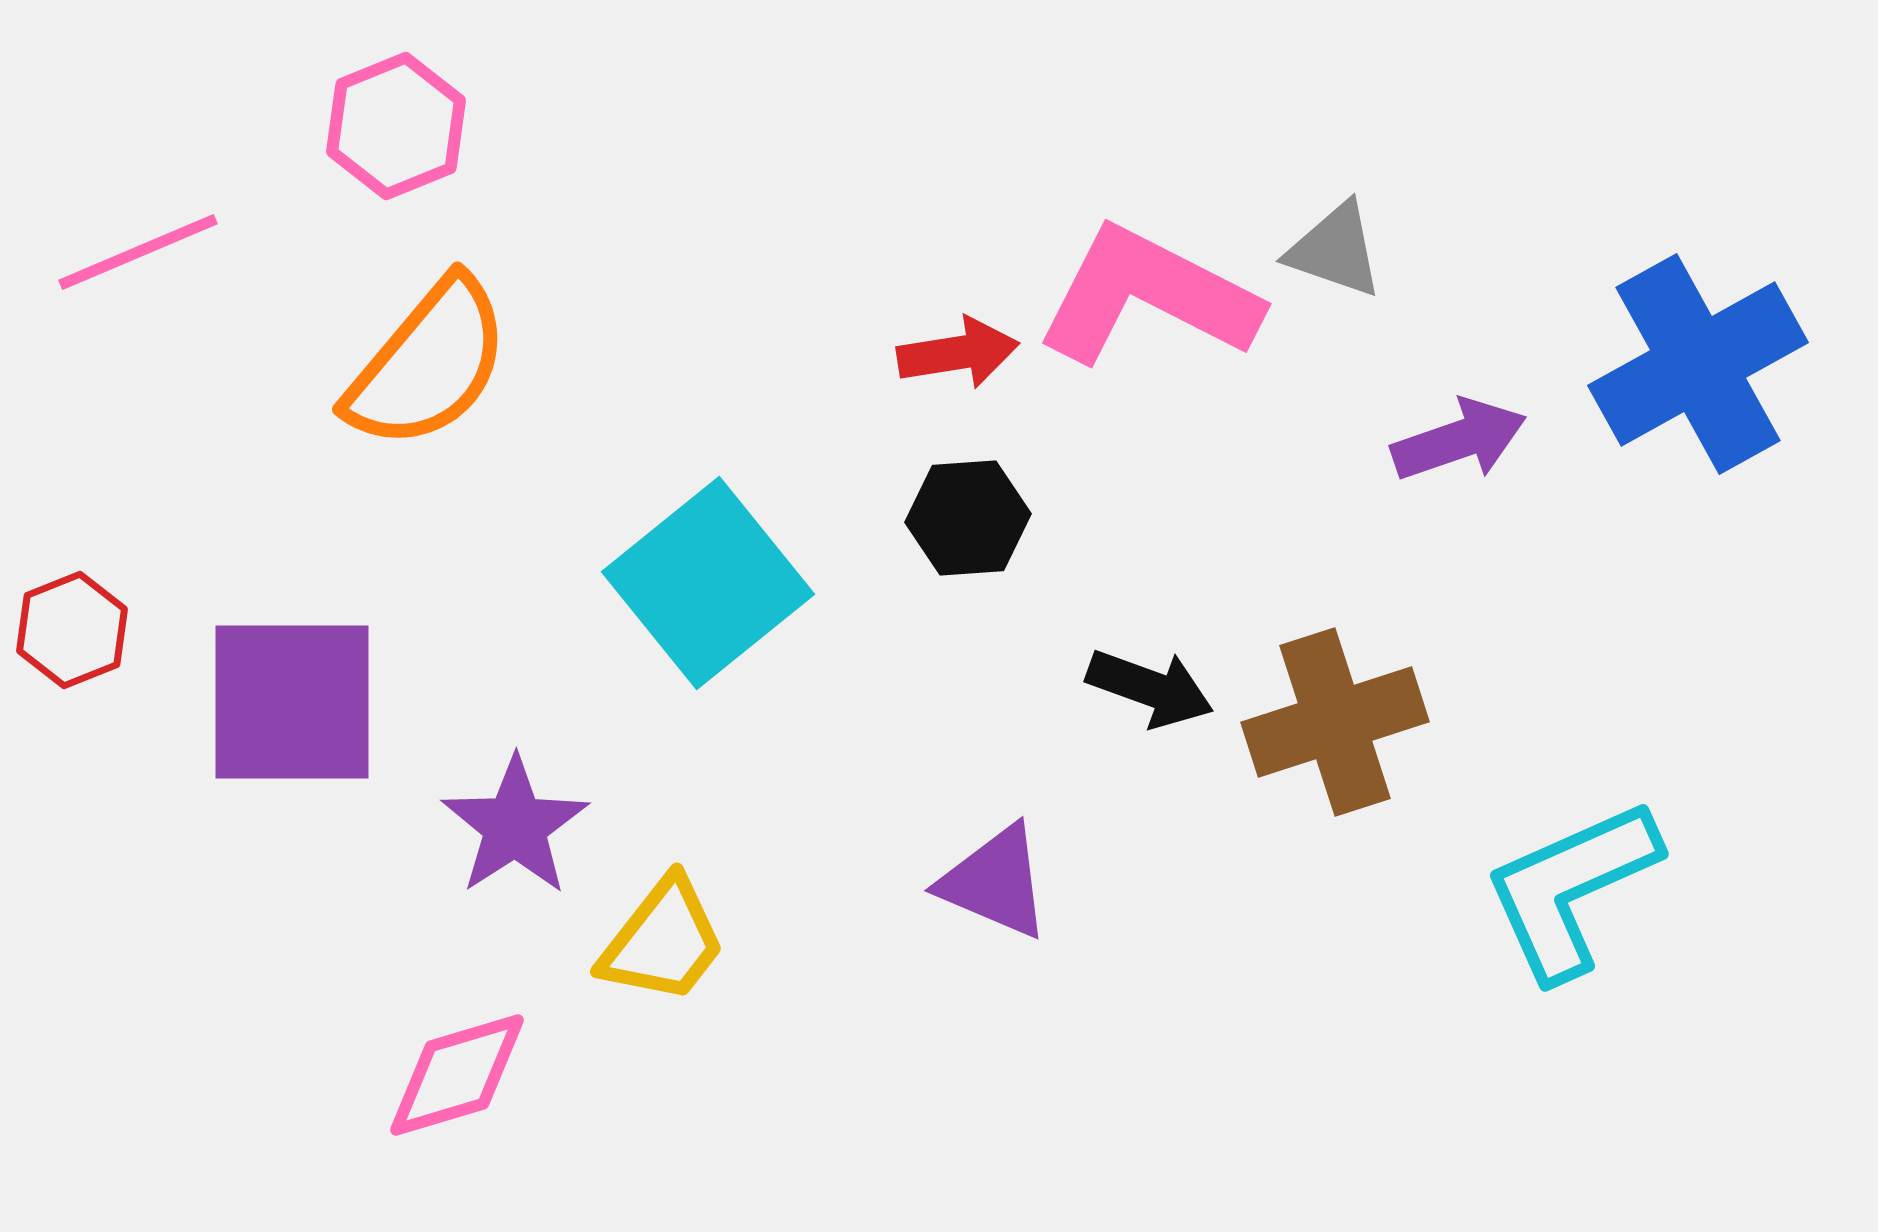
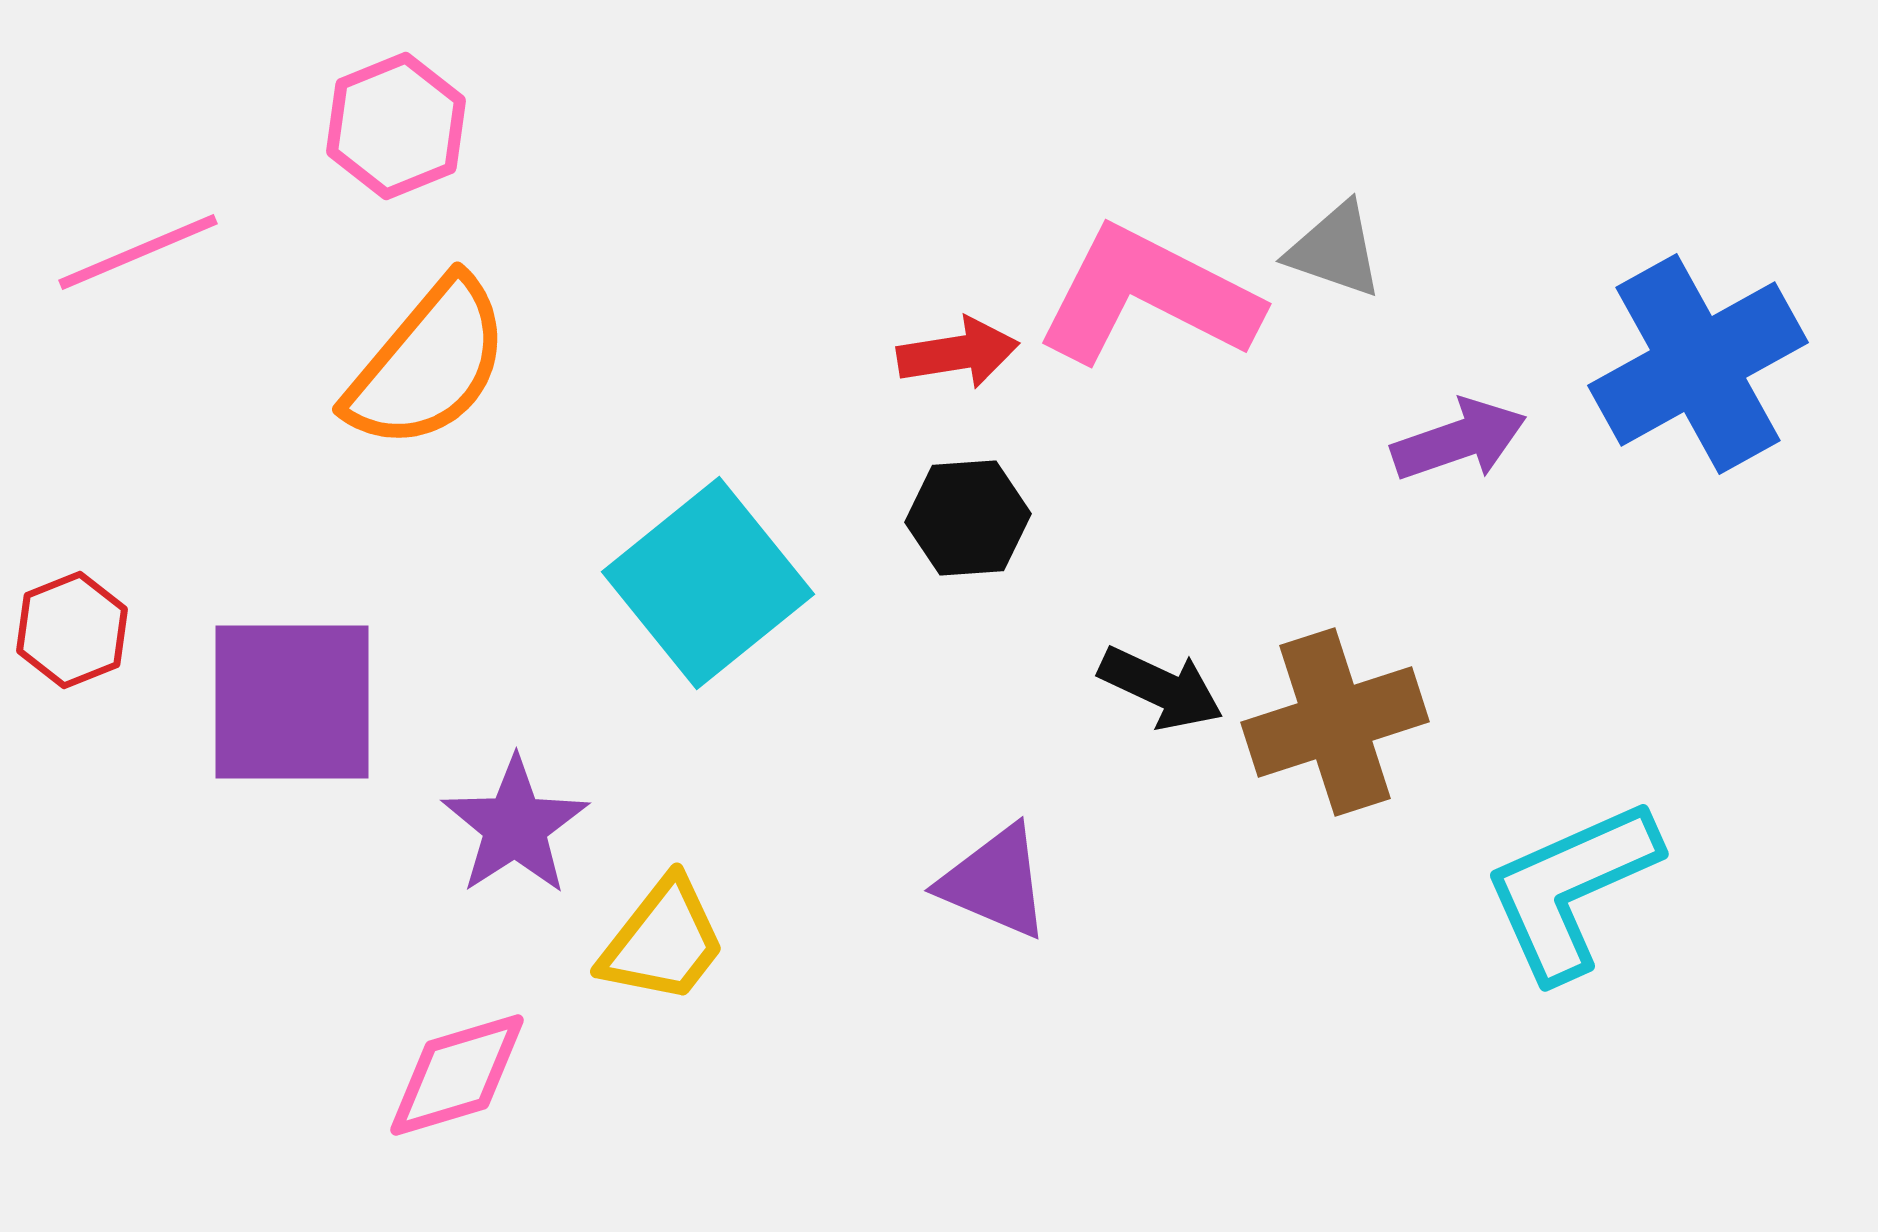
black arrow: moved 11 px right; rotated 5 degrees clockwise
